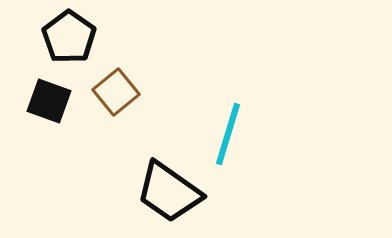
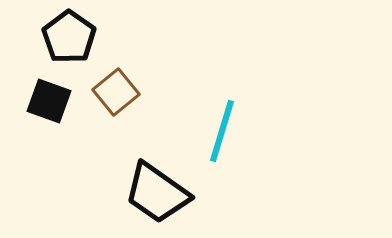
cyan line: moved 6 px left, 3 px up
black trapezoid: moved 12 px left, 1 px down
